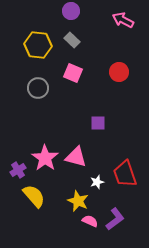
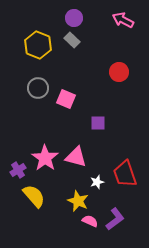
purple circle: moved 3 px right, 7 px down
yellow hexagon: rotated 16 degrees clockwise
pink square: moved 7 px left, 26 px down
